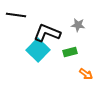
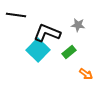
green rectangle: moved 1 px left; rotated 24 degrees counterclockwise
